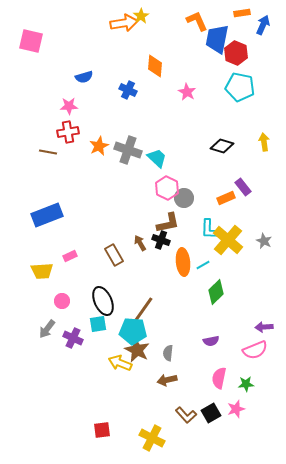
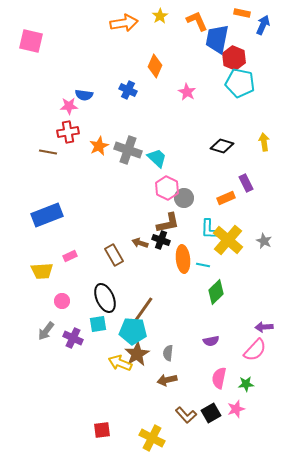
orange rectangle at (242, 13): rotated 21 degrees clockwise
yellow star at (141, 16): moved 19 px right
red hexagon at (236, 53): moved 2 px left, 5 px down
orange diamond at (155, 66): rotated 20 degrees clockwise
blue semicircle at (84, 77): moved 18 px down; rotated 24 degrees clockwise
cyan pentagon at (240, 87): moved 4 px up
purple rectangle at (243, 187): moved 3 px right, 4 px up; rotated 12 degrees clockwise
brown arrow at (140, 243): rotated 42 degrees counterclockwise
orange ellipse at (183, 262): moved 3 px up
cyan line at (203, 265): rotated 40 degrees clockwise
black ellipse at (103, 301): moved 2 px right, 3 px up
gray arrow at (47, 329): moved 1 px left, 2 px down
brown star at (137, 350): moved 4 px down; rotated 15 degrees clockwise
pink semicircle at (255, 350): rotated 25 degrees counterclockwise
